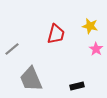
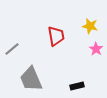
red trapezoid: moved 2 px down; rotated 25 degrees counterclockwise
